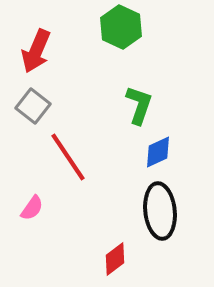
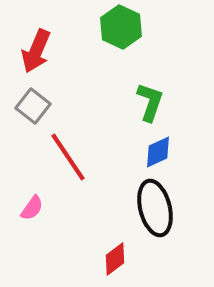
green L-shape: moved 11 px right, 3 px up
black ellipse: moved 5 px left, 3 px up; rotated 8 degrees counterclockwise
